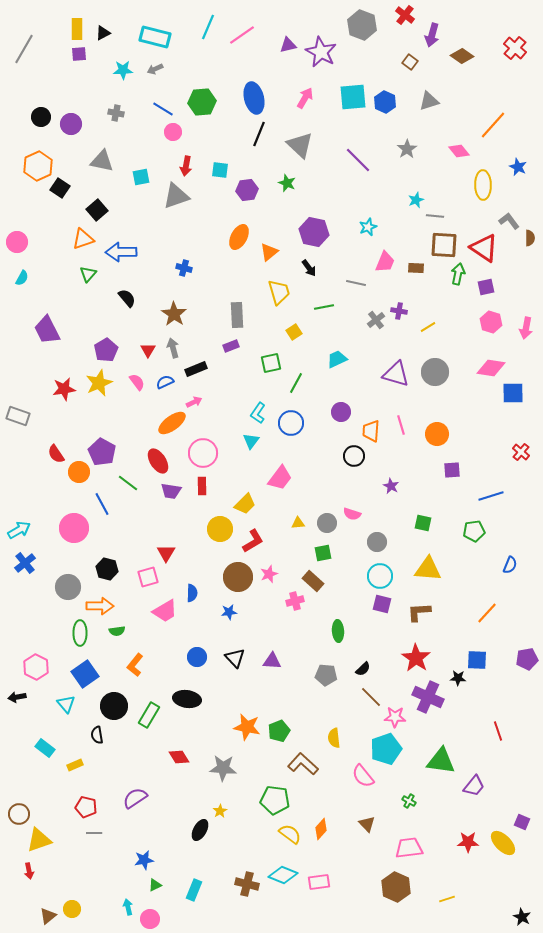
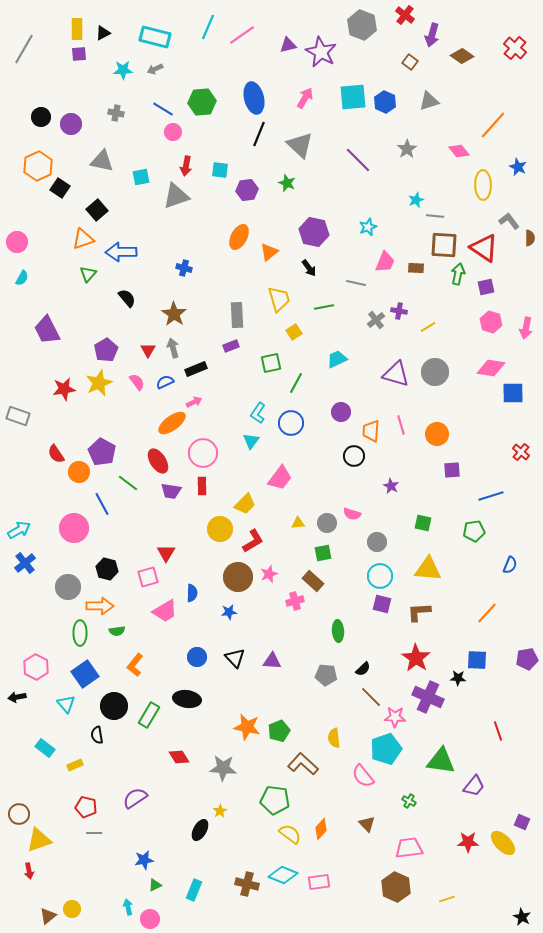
yellow trapezoid at (279, 292): moved 7 px down
